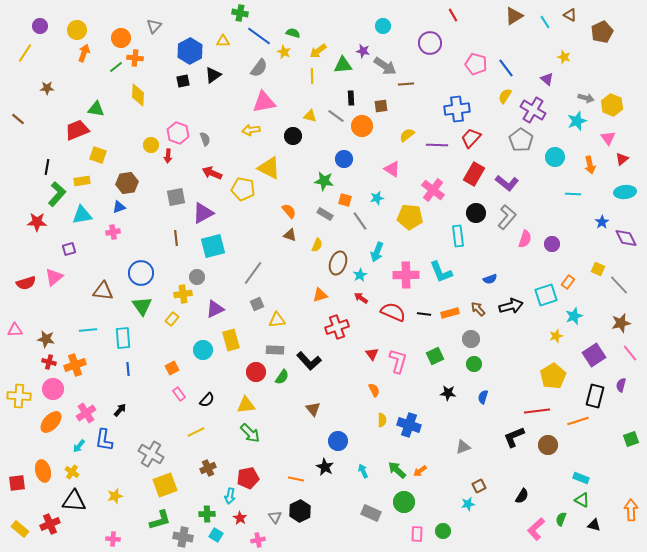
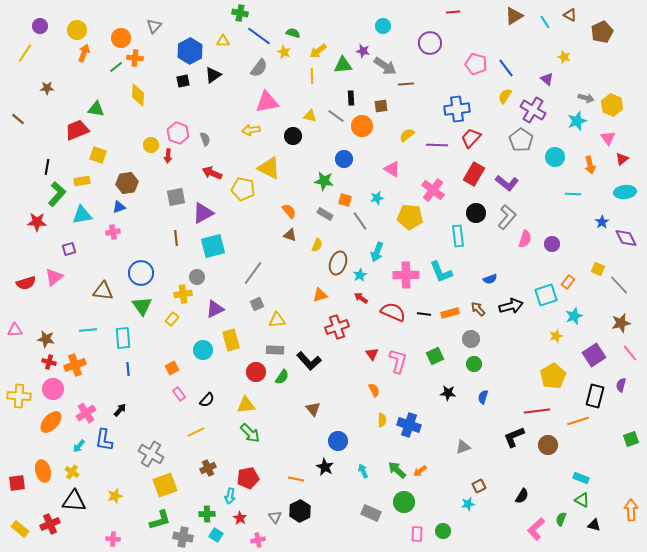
red line at (453, 15): moved 3 px up; rotated 64 degrees counterclockwise
pink triangle at (264, 102): moved 3 px right
